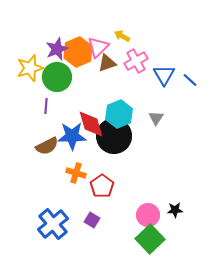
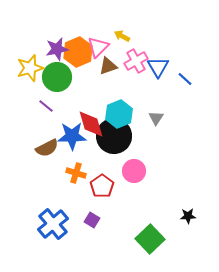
purple star: rotated 10 degrees clockwise
brown triangle: moved 1 px right, 3 px down
blue triangle: moved 6 px left, 8 px up
blue line: moved 5 px left, 1 px up
purple line: rotated 56 degrees counterclockwise
brown semicircle: moved 2 px down
black star: moved 13 px right, 6 px down
pink circle: moved 14 px left, 44 px up
